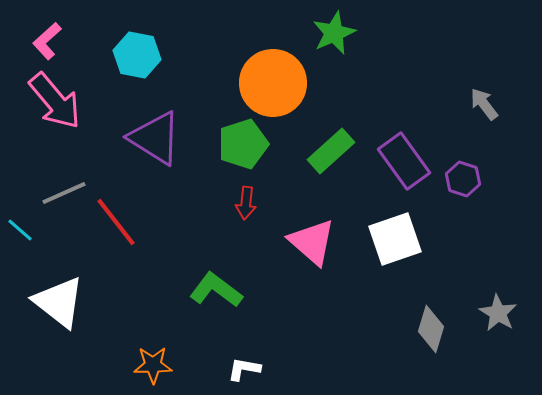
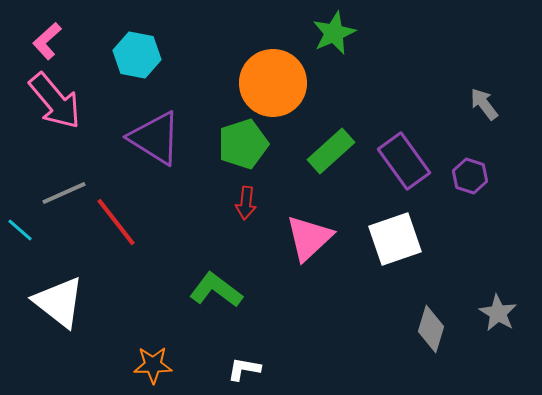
purple hexagon: moved 7 px right, 3 px up
pink triangle: moved 3 px left, 4 px up; rotated 36 degrees clockwise
